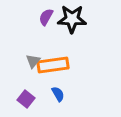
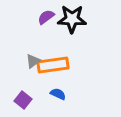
purple semicircle: rotated 24 degrees clockwise
gray triangle: rotated 14 degrees clockwise
blue semicircle: rotated 35 degrees counterclockwise
purple square: moved 3 px left, 1 px down
